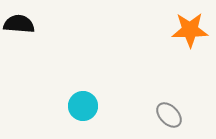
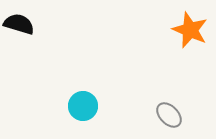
black semicircle: rotated 12 degrees clockwise
orange star: rotated 24 degrees clockwise
